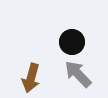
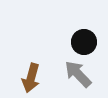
black circle: moved 12 px right
